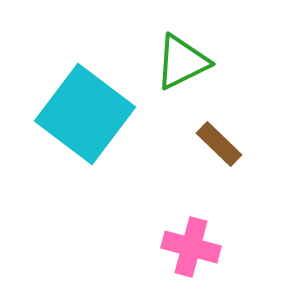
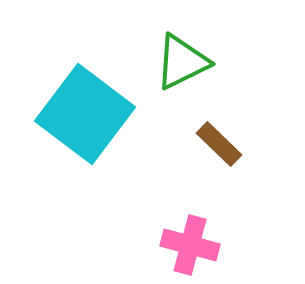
pink cross: moved 1 px left, 2 px up
